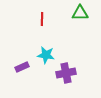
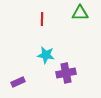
purple rectangle: moved 4 px left, 15 px down
